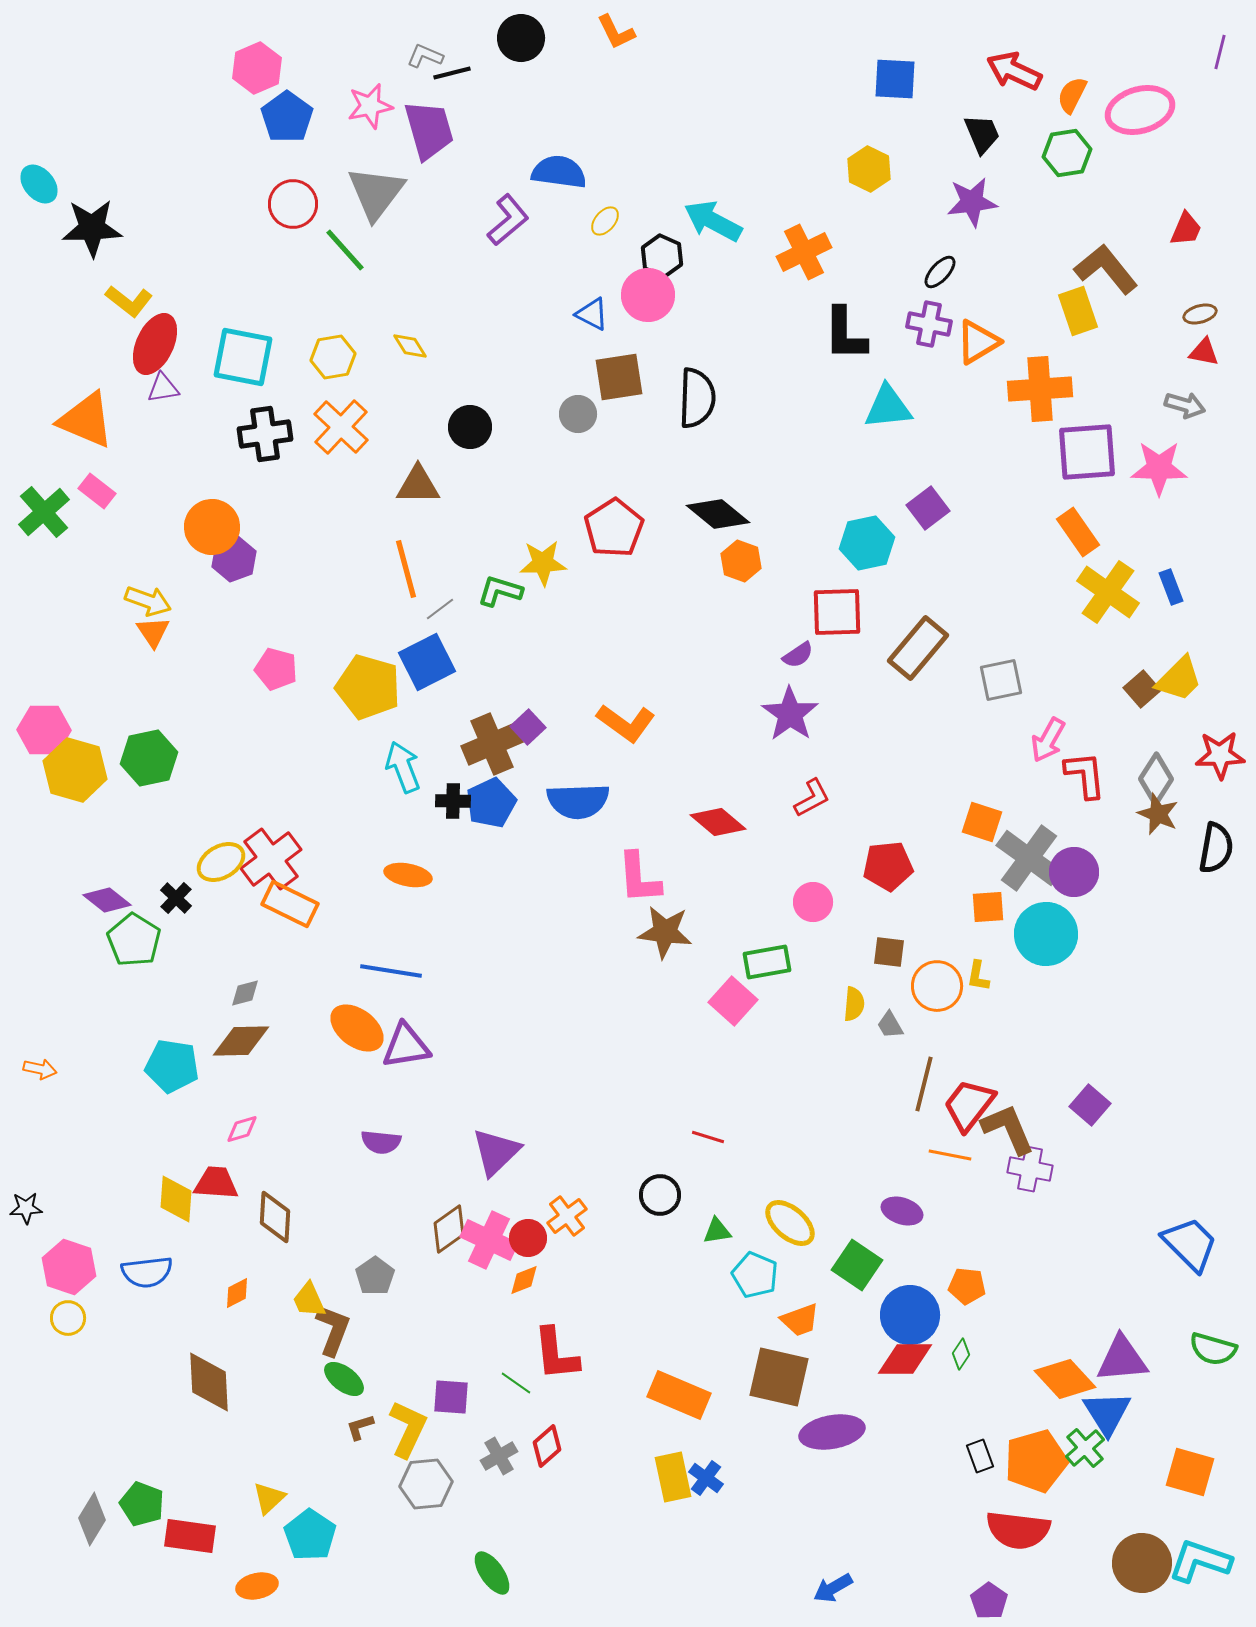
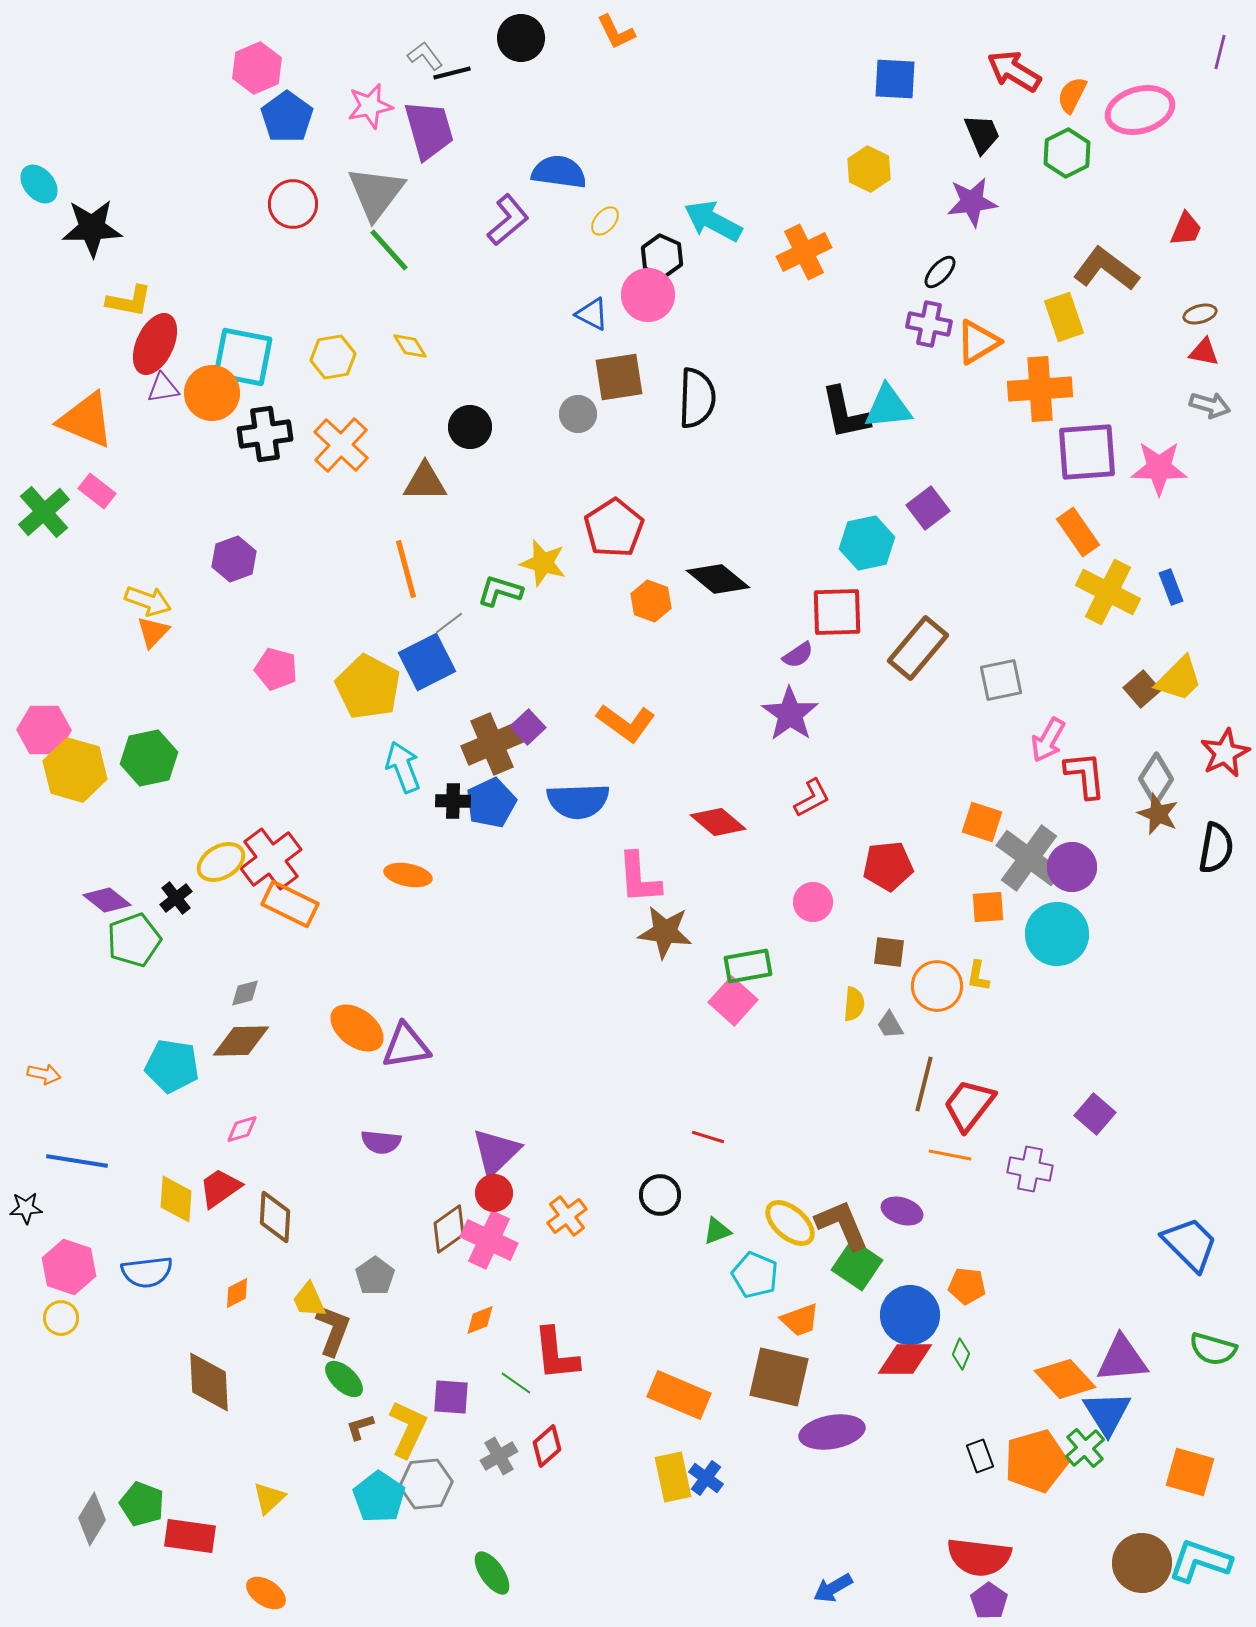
gray L-shape at (425, 56): rotated 30 degrees clockwise
red arrow at (1014, 71): rotated 6 degrees clockwise
green hexagon at (1067, 153): rotated 18 degrees counterclockwise
green line at (345, 250): moved 44 px right
brown L-shape at (1106, 269): rotated 14 degrees counterclockwise
yellow L-shape at (129, 301): rotated 27 degrees counterclockwise
yellow rectangle at (1078, 311): moved 14 px left, 6 px down
black L-shape at (845, 334): moved 79 px down; rotated 12 degrees counterclockwise
gray arrow at (1185, 405): moved 25 px right
orange cross at (341, 427): moved 18 px down
brown triangle at (418, 485): moved 7 px right, 3 px up
black diamond at (718, 514): moved 65 px down
orange circle at (212, 527): moved 134 px up
orange hexagon at (741, 561): moved 90 px left, 40 px down
yellow star at (543, 563): rotated 18 degrees clockwise
yellow cross at (1108, 592): rotated 8 degrees counterclockwise
gray line at (440, 609): moved 9 px right, 14 px down
orange triangle at (153, 632): rotated 18 degrees clockwise
yellow pentagon at (368, 687): rotated 12 degrees clockwise
red star at (1220, 755): moved 5 px right, 2 px up; rotated 24 degrees counterclockwise
purple circle at (1074, 872): moved 2 px left, 5 px up
black cross at (176, 898): rotated 8 degrees clockwise
cyan circle at (1046, 934): moved 11 px right
green pentagon at (134, 940): rotated 20 degrees clockwise
green rectangle at (767, 962): moved 19 px left, 4 px down
blue line at (391, 971): moved 314 px left, 190 px down
orange arrow at (40, 1069): moved 4 px right, 5 px down
purple square at (1090, 1105): moved 5 px right, 9 px down
brown L-shape at (1008, 1129): moved 166 px left, 96 px down
red trapezoid at (216, 1183): moved 4 px right, 5 px down; rotated 39 degrees counterclockwise
green triangle at (717, 1231): rotated 12 degrees counterclockwise
red circle at (528, 1238): moved 34 px left, 45 px up
orange diamond at (524, 1280): moved 44 px left, 40 px down
yellow circle at (68, 1318): moved 7 px left
green diamond at (961, 1354): rotated 12 degrees counterclockwise
green ellipse at (344, 1379): rotated 6 degrees clockwise
red semicircle at (1018, 1530): moved 39 px left, 27 px down
cyan pentagon at (310, 1535): moved 69 px right, 38 px up
orange ellipse at (257, 1586): moved 9 px right, 7 px down; rotated 45 degrees clockwise
